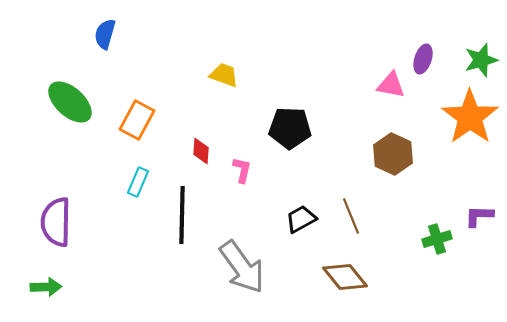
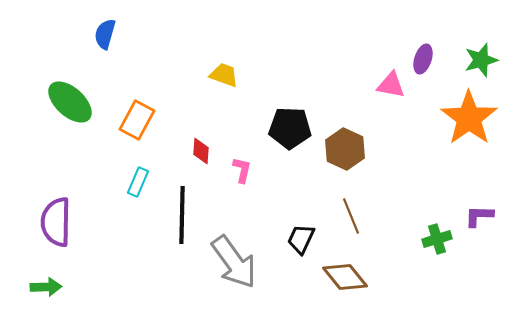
orange star: moved 1 px left, 1 px down
brown hexagon: moved 48 px left, 5 px up
black trapezoid: moved 20 px down; rotated 36 degrees counterclockwise
gray arrow: moved 8 px left, 5 px up
